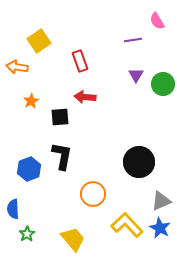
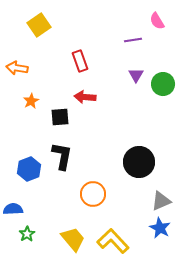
yellow square: moved 16 px up
orange arrow: moved 1 px down
blue semicircle: rotated 90 degrees clockwise
yellow L-shape: moved 14 px left, 16 px down
